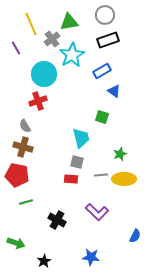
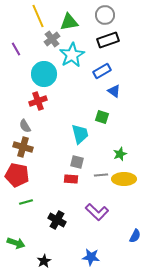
yellow line: moved 7 px right, 8 px up
purple line: moved 1 px down
cyan trapezoid: moved 1 px left, 4 px up
